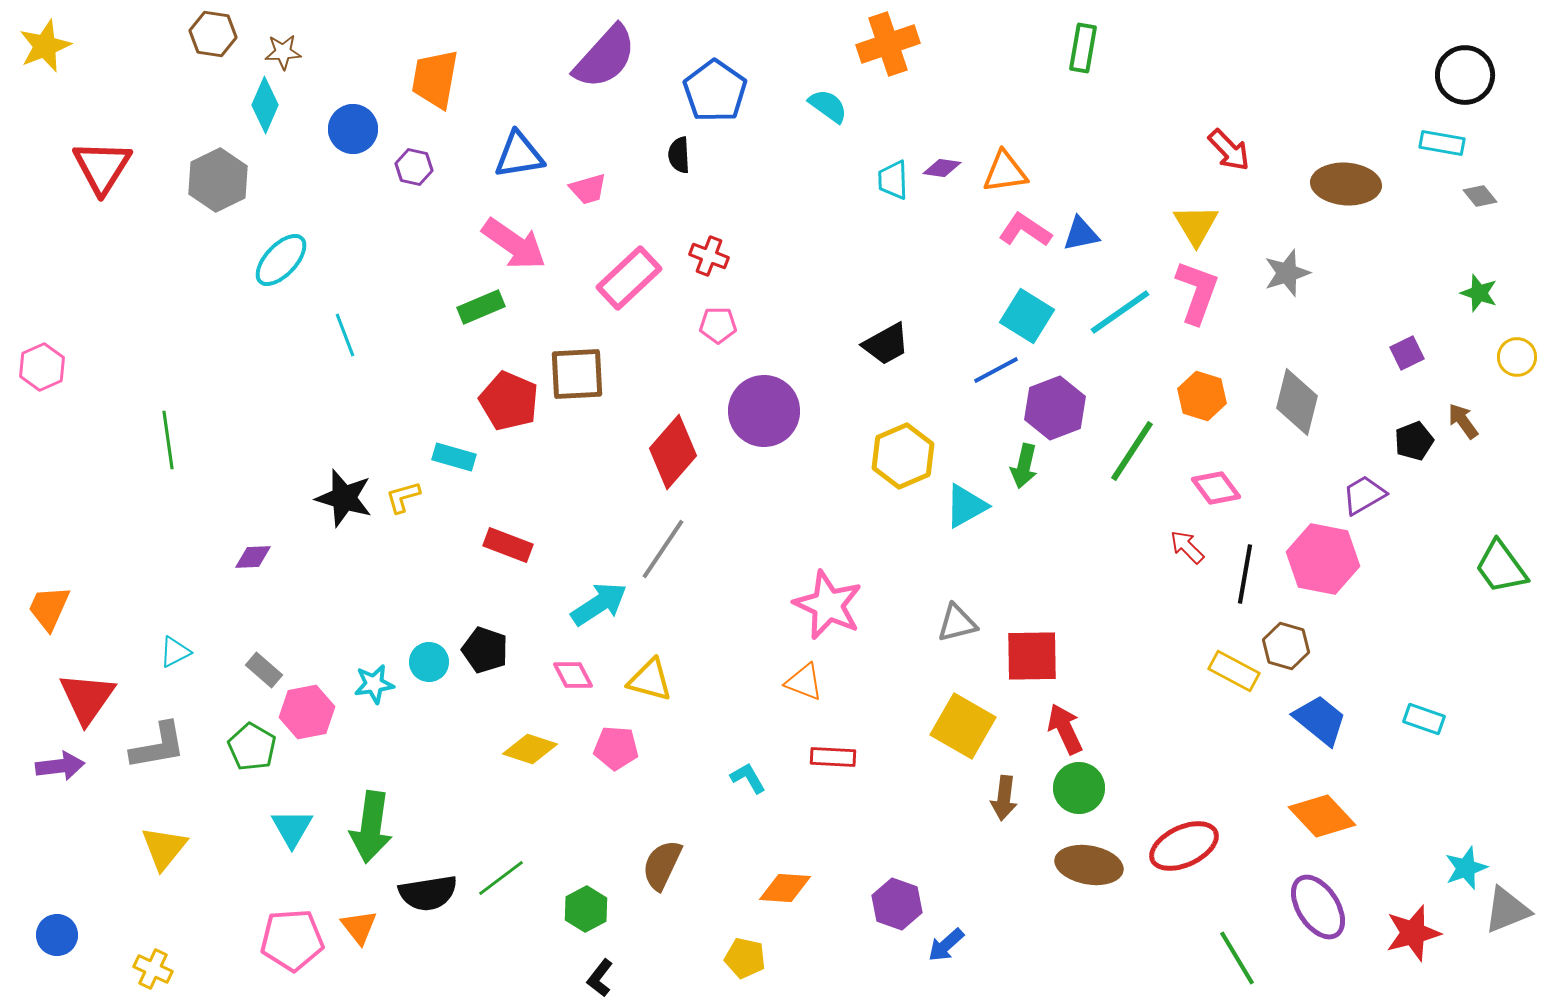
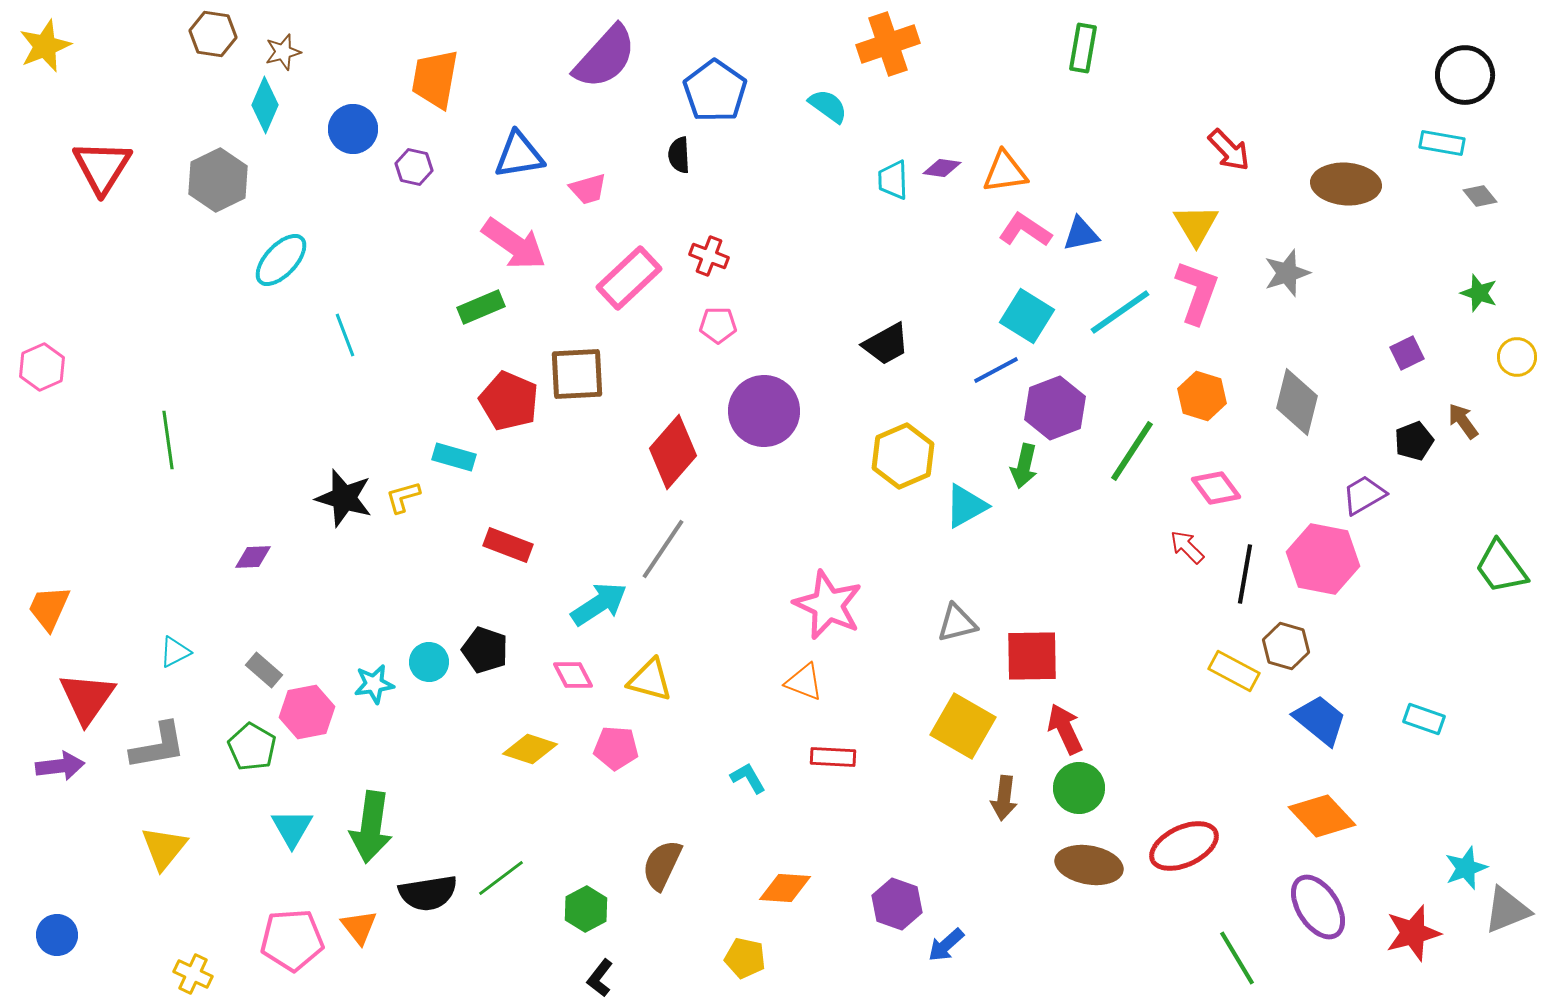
brown star at (283, 52): rotated 12 degrees counterclockwise
yellow cross at (153, 969): moved 40 px right, 5 px down
